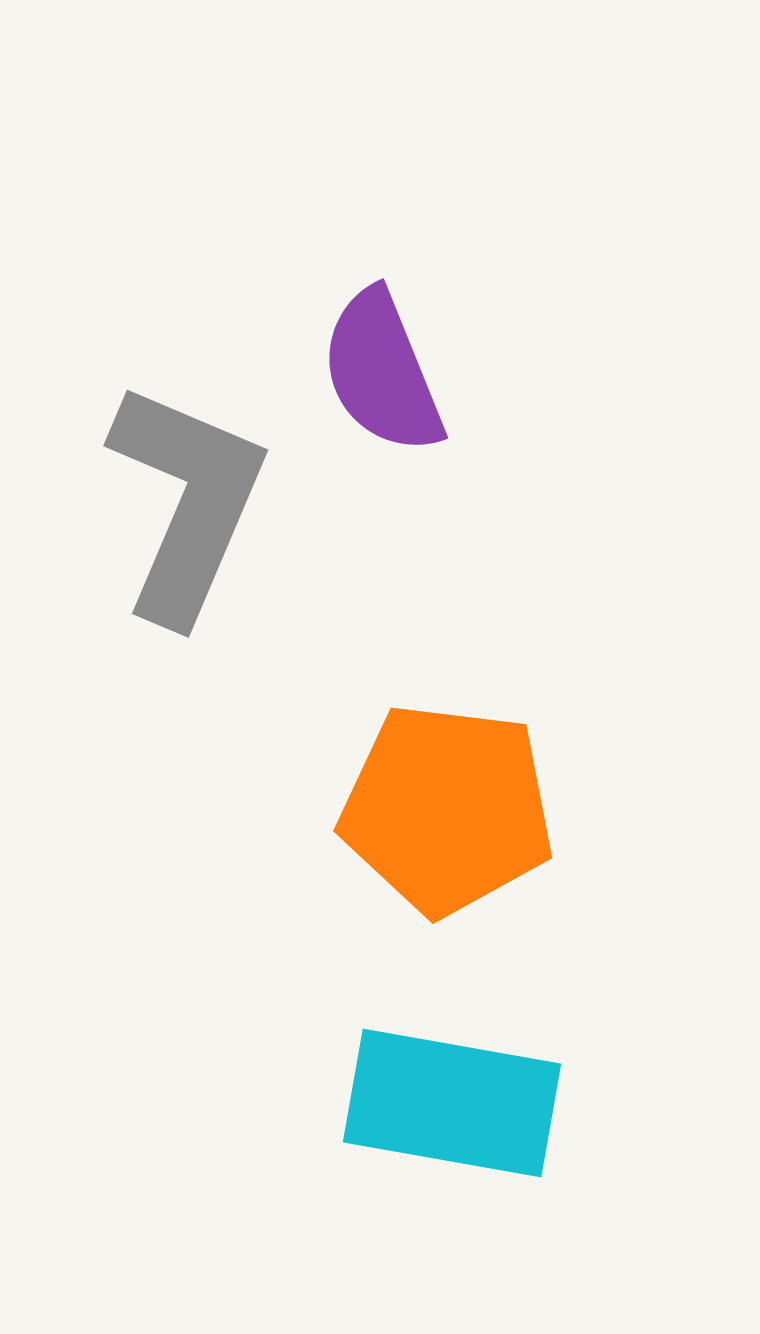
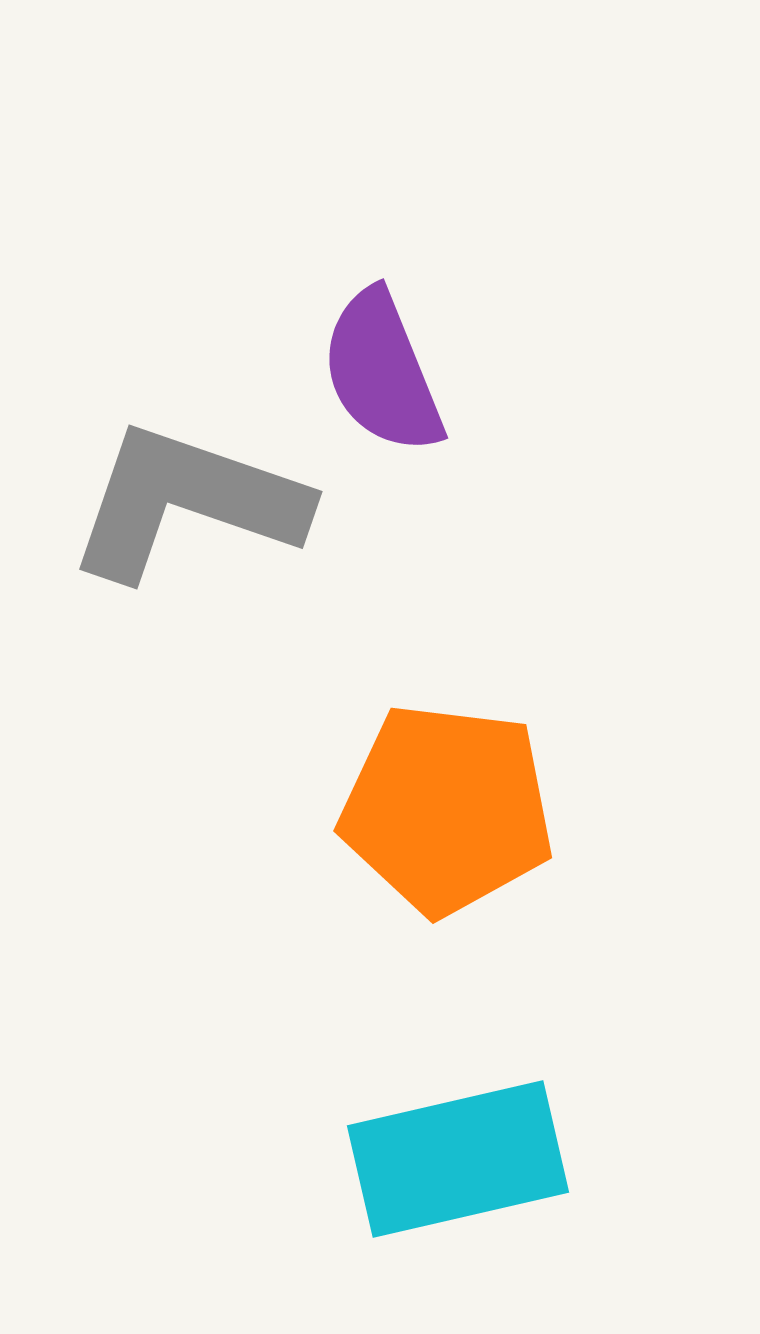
gray L-shape: rotated 94 degrees counterclockwise
cyan rectangle: moved 6 px right, 56 px down; rotated 23 degrees counterclockwise
